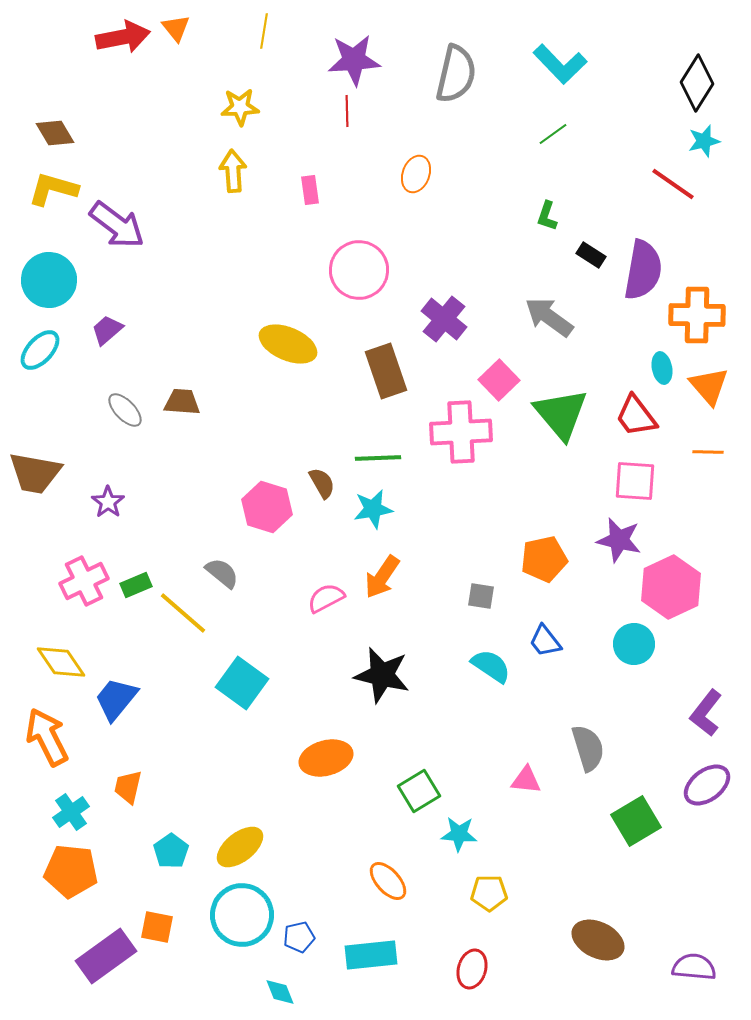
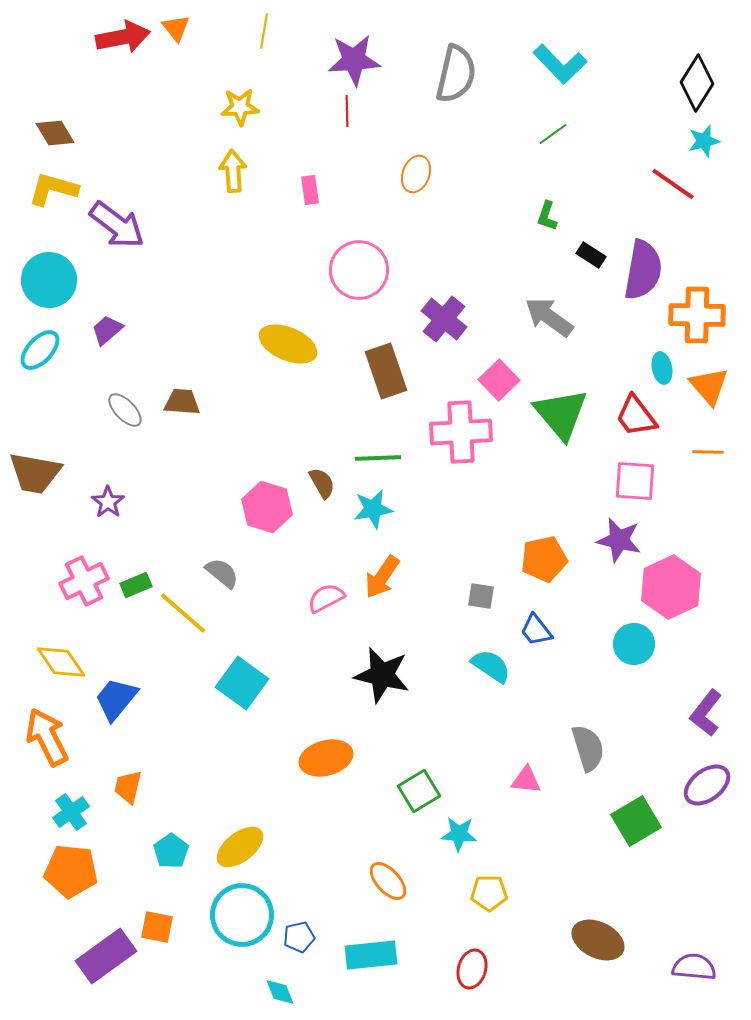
blue trapezoid at (545, 641): moved 9 px left, 11 px up
